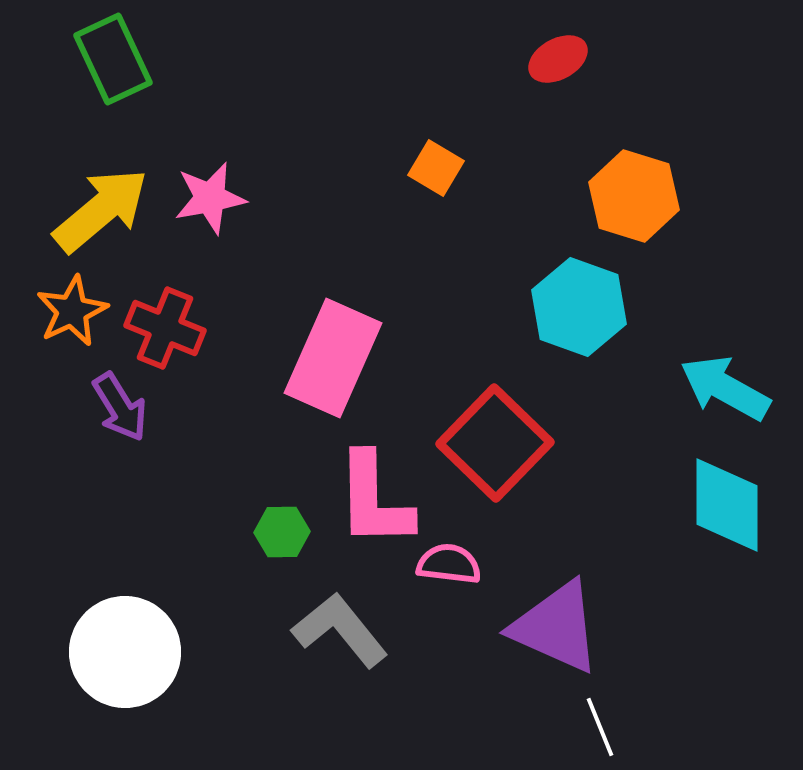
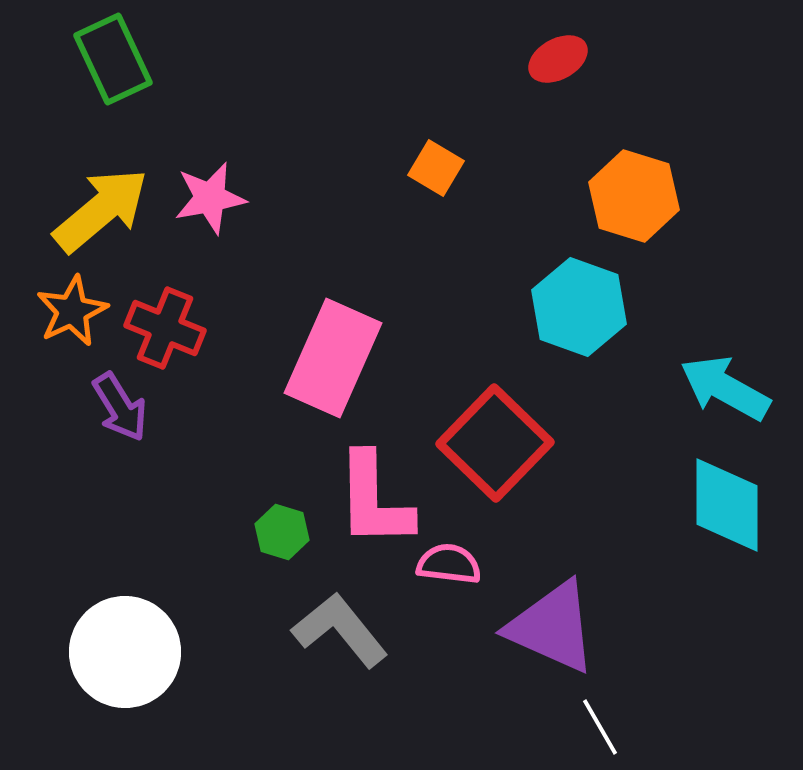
green hexagon: rotated 18 degrees clockwise
purple triangle: moved 4 px left
white line: rotated 8 degrees counterclockwise
